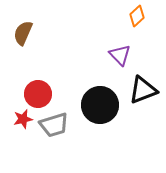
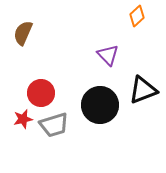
purple triangle: moved 12 px left
red circle: moved 3 px right, 1 px up
